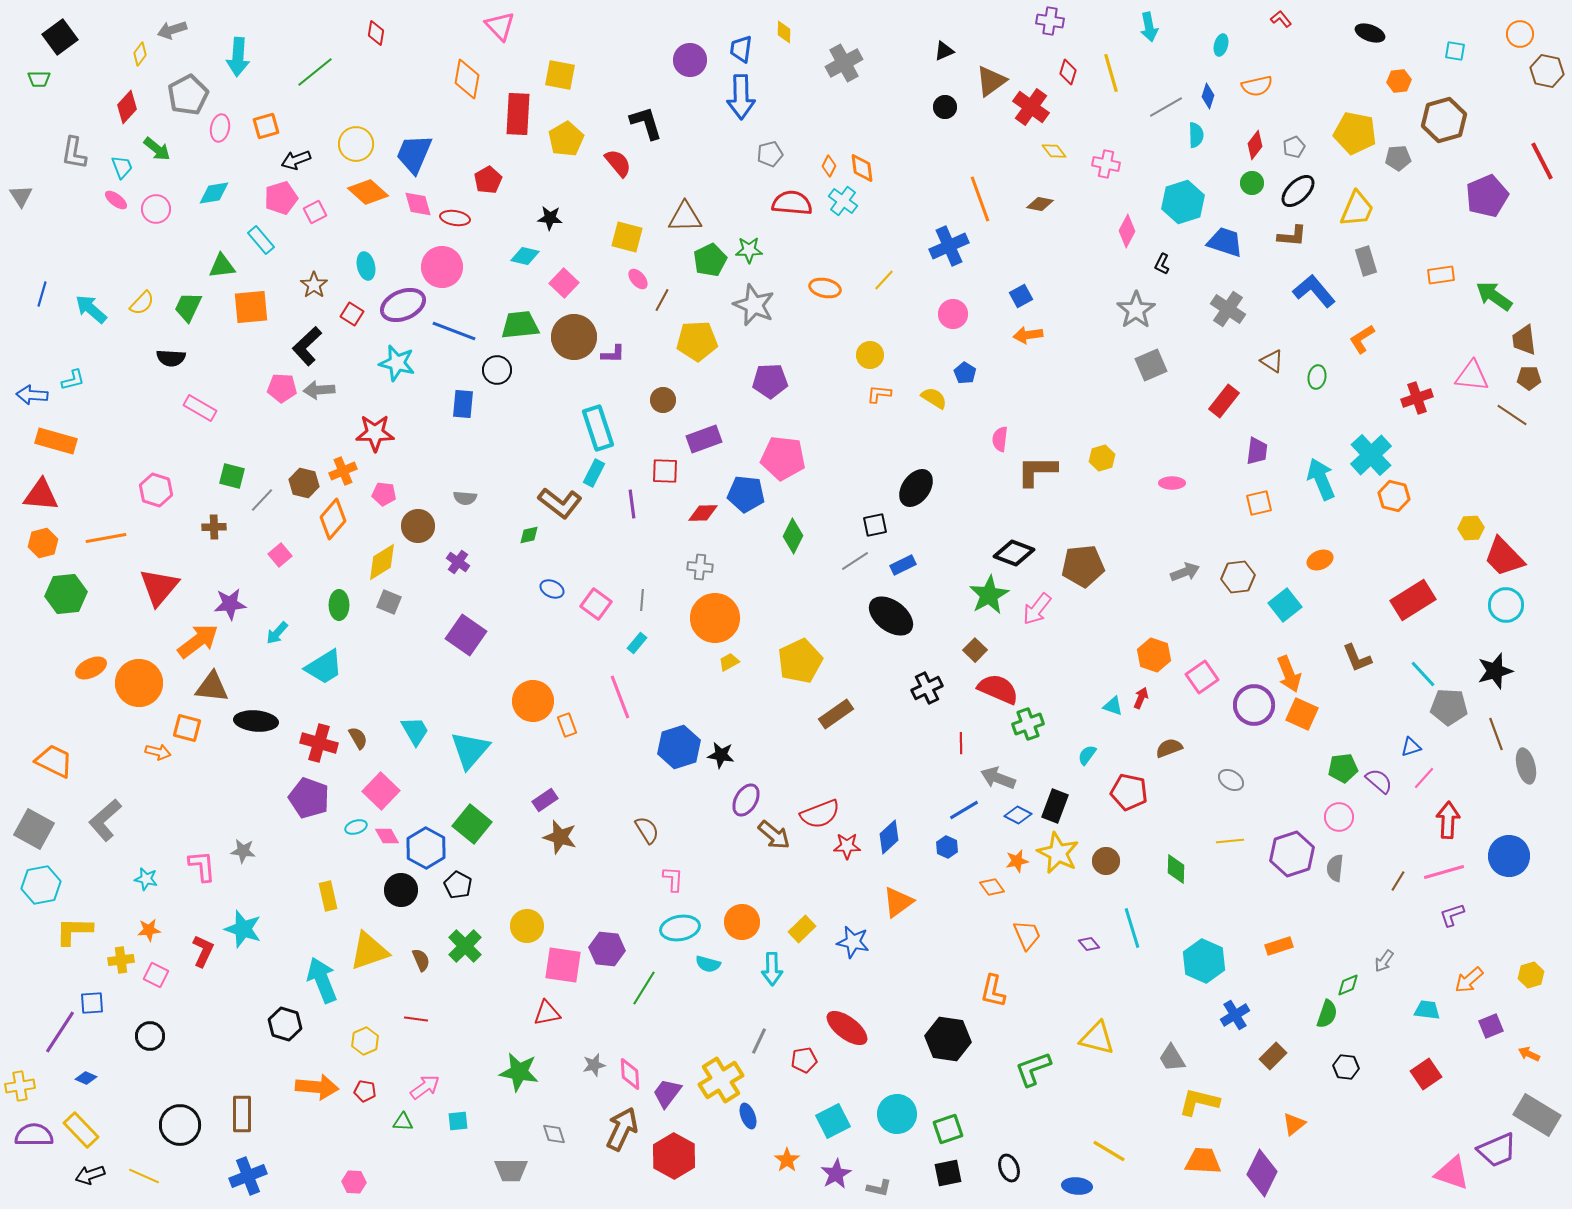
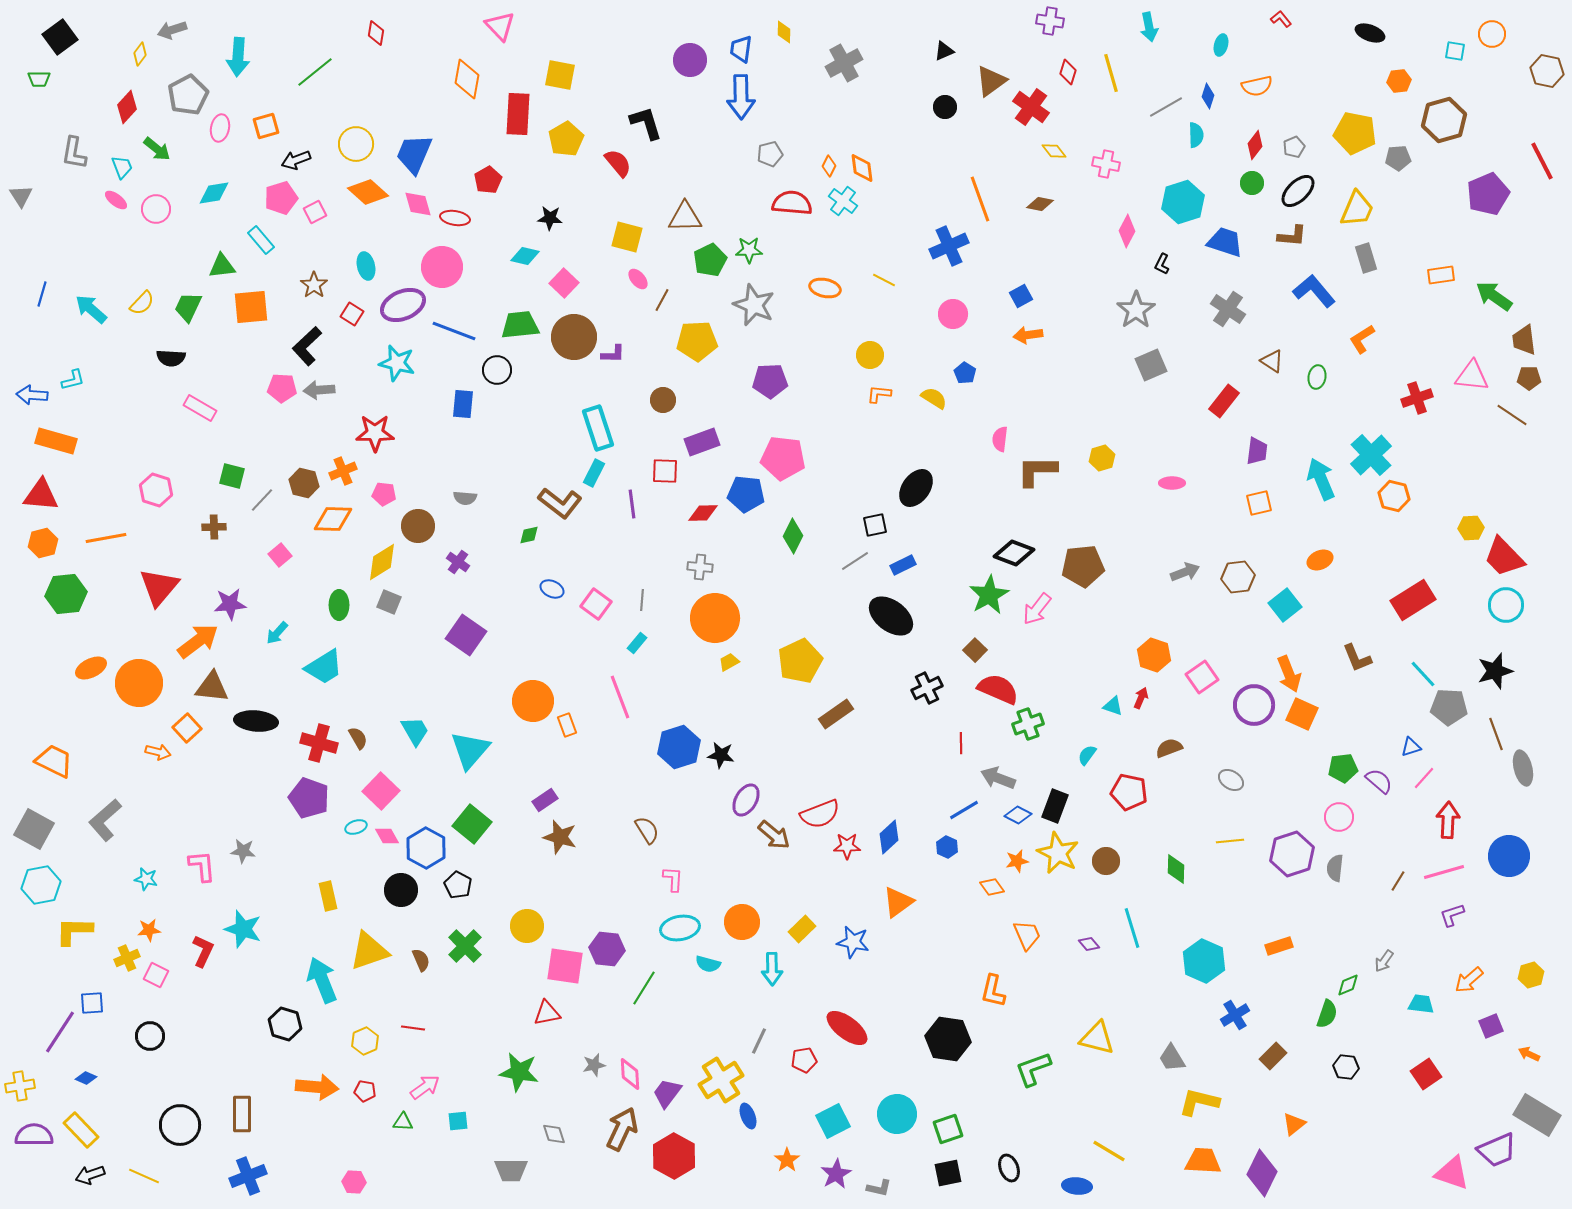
orange circle at (1520, 34): moved 28 px left
purple pentagon at (1487, 196): moved 1 px right, 2 px up
gray rectangle at (1366, 261): moved 3 px up
yellow line at (884, 280): rotated 75 degrees clockwise
purple rectangle at (704, 439): moved 2 px left, 3 px down
orange diamond at (333, 519): rotated 51 degrees clockwise
orange square at (187, 728): rotated 32 degrees clockwise
gray ellipse at (1526, 766): moved 3 px left, 2 px down
yellow cross at (121, 960): moved 6 px right, 2 px up; rotated 15 degrees counterclockwise
pink square at (563, 965): moved 2 px right, 1 px down
cyan trapezoid at (1427, 1010): moved 6 px left, 6 px up
red line at (416, 1019): moved 3 px left, 9 px down
